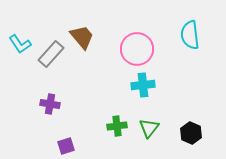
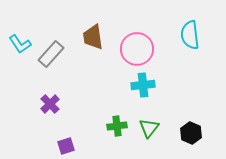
brown trapezoid: moved 11 px right; rotated 148 degrees counterclockwise
purple cross: rotated 36 degrees clockwise
